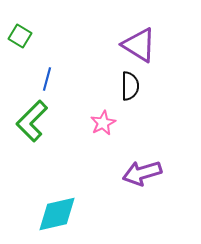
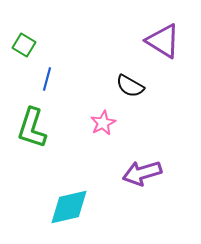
green square: moved 4 px right, 9 px down
purple triangle: moved 24 px right, 4 px up
black semicircle: rotated 120 degrees clockwise
green L-shape: moved 7 px down; rotated 27 degrees counterclockwise
cyan diamond: moved 12 px right, 7 px up
